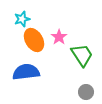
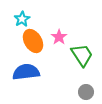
cyan star: rotated 14 degrees counterclockwise
orange ellipse: moved 1 px left, 1 px down
